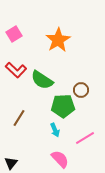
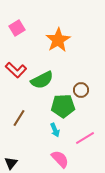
pink square: moved 3 px right, 6 px up
green semicircle: rotated 60 degrees counterclockwise
